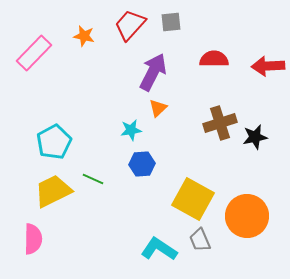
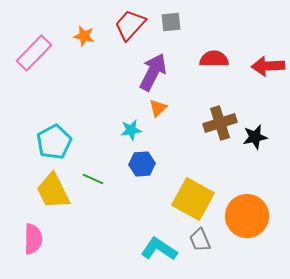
yellow trapezoid: rotated 90 degrees counterclockwise
